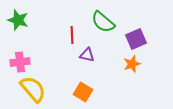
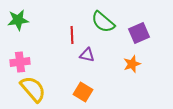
green star: rotated 25 degrees counterclockwise
purple square: moved 3 px right, 6 px up
